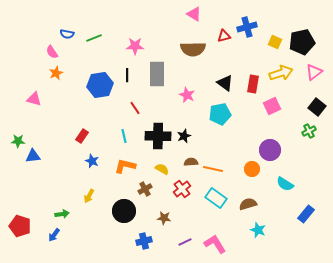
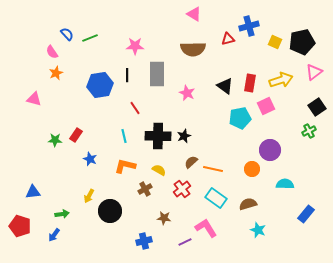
blue cross at (247, 27): moved 2 px right, 1 px up
blue semicircle at (67, 34): rotated 144 degrees counterclockwise
red triangle at (224, 36): moved 4 px right, 3 px down
green line at (94, 38): moved 4 px left
yellow arrow at (281, 73): moved 7 px down
black triangle at (225, 83): moved 3 px down
red rectangle at (253, 84): moved 3 px left, 1 px up
pink star at (187, 95): moved 2 px up
pink square at (272, 106): moved 6 px left
black square at (317, 107): rotated 18 degrees clockwise
cyan pentagon at (220, 114): moved 20 px right, 4 px down
red rectangle at (82, 136): moved 6 px left, 1 px up
green star at (18, 141): moved 37 px right, 1 px up
blue triangle at (33, 156): moved 36 px down
blue star at (92, 161): moved 2 px left, 2 px up
brown semicircle at (191, 162): rotated 40 degrees counterclockwise
yellow semicircle at (162, 169): moved 3 px left, 1 px down
cyan semicircle at (285, 184): rotated 150 degrees clockwise
black circle at (124, 211): moved 14 px left
pink L-shape at (215, 244): moved 9 px left, 16 px up
